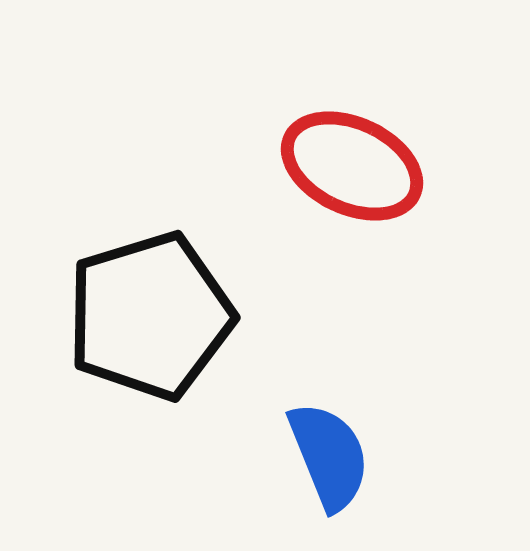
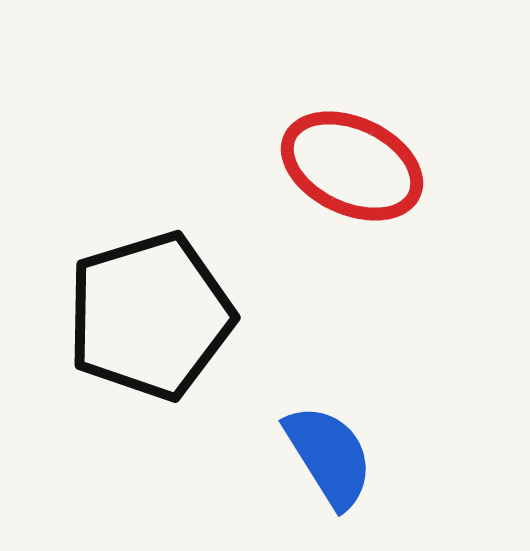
blue semicircle: rotated 10 degrees counterclockwise
